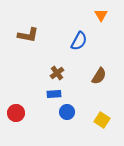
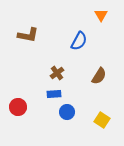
red circle: moved 2 px right, 6 px up
